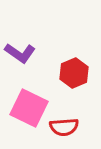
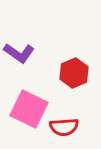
purple L-shape: moved 1 px left
pink square: moved 1 px down
